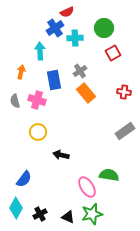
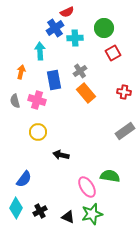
green semicircle: moved 1 px right, 1 px down
black cross: moved 3 px up
